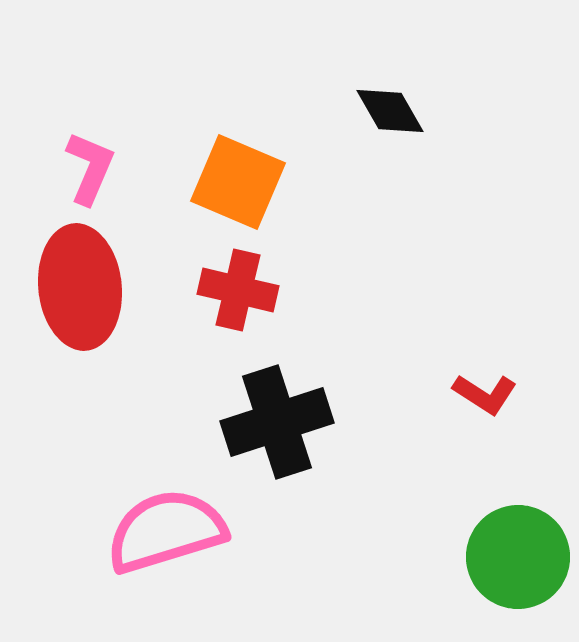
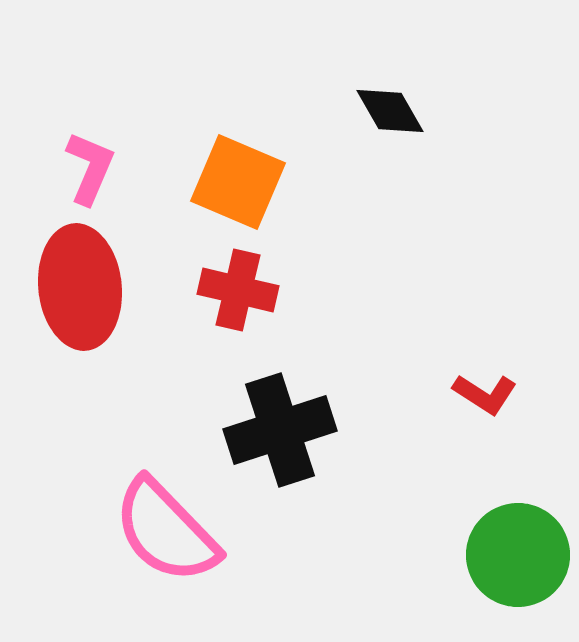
black cross: moved 3 px right, 8 px down
pink semicircle: rotated 117 degrees counterclockwise
green circle: moved 2 px up
